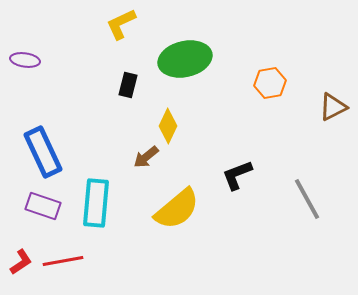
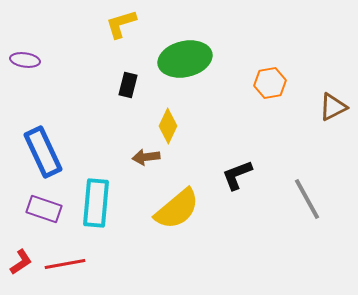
yellow L-shape: rotated 8 degrees clockwise
brown arrow: rotated 32 degrees clockwise
purple rectangle: moved 1 px right, 3 px down
red line: moved 2 px right, 3 px down
